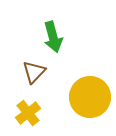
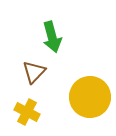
green arrow: moved 1 px left
yellow cross: moved 1 px left, 1 px up; rotated 25 degrees counterclockwise
